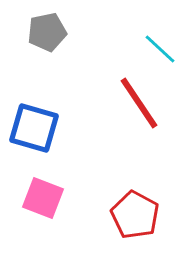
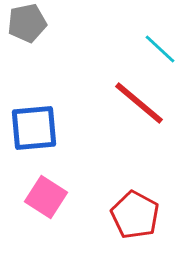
gray pentagon: moved 20 px left, 9 px up
red line: rotated 16 degrees counterclockwise
blue square: rotated 21 degrees counterclockwise
pink square: moved 3 px right, 1 px up; rotated 12 degrees clockwise
